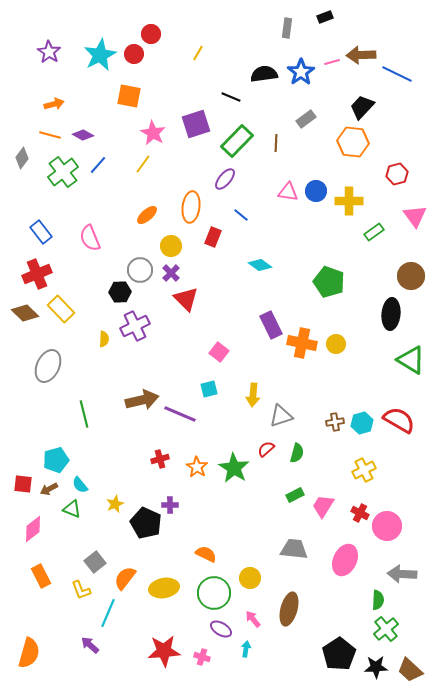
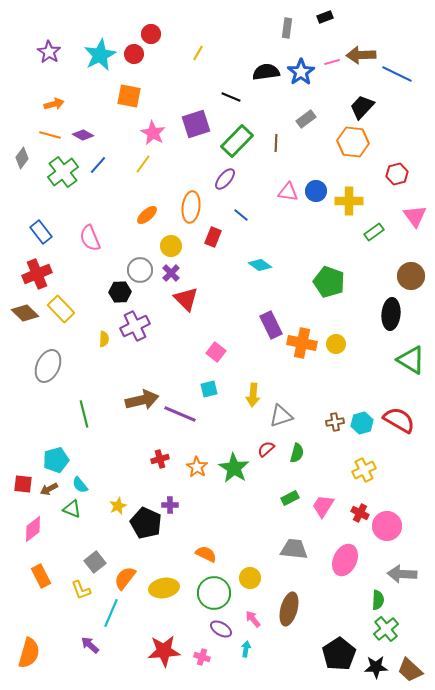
black semicircle at (264, 74): moved 2 px right, 2 px up
pink square at (219, 352): moved 3 px left
green rectangle at (295, 495): moved 5 px left, 3 px down
yellow star at (115, 504): moved 3 px right, 2 px down
cyan line at (108, 613): moved 3 px right
